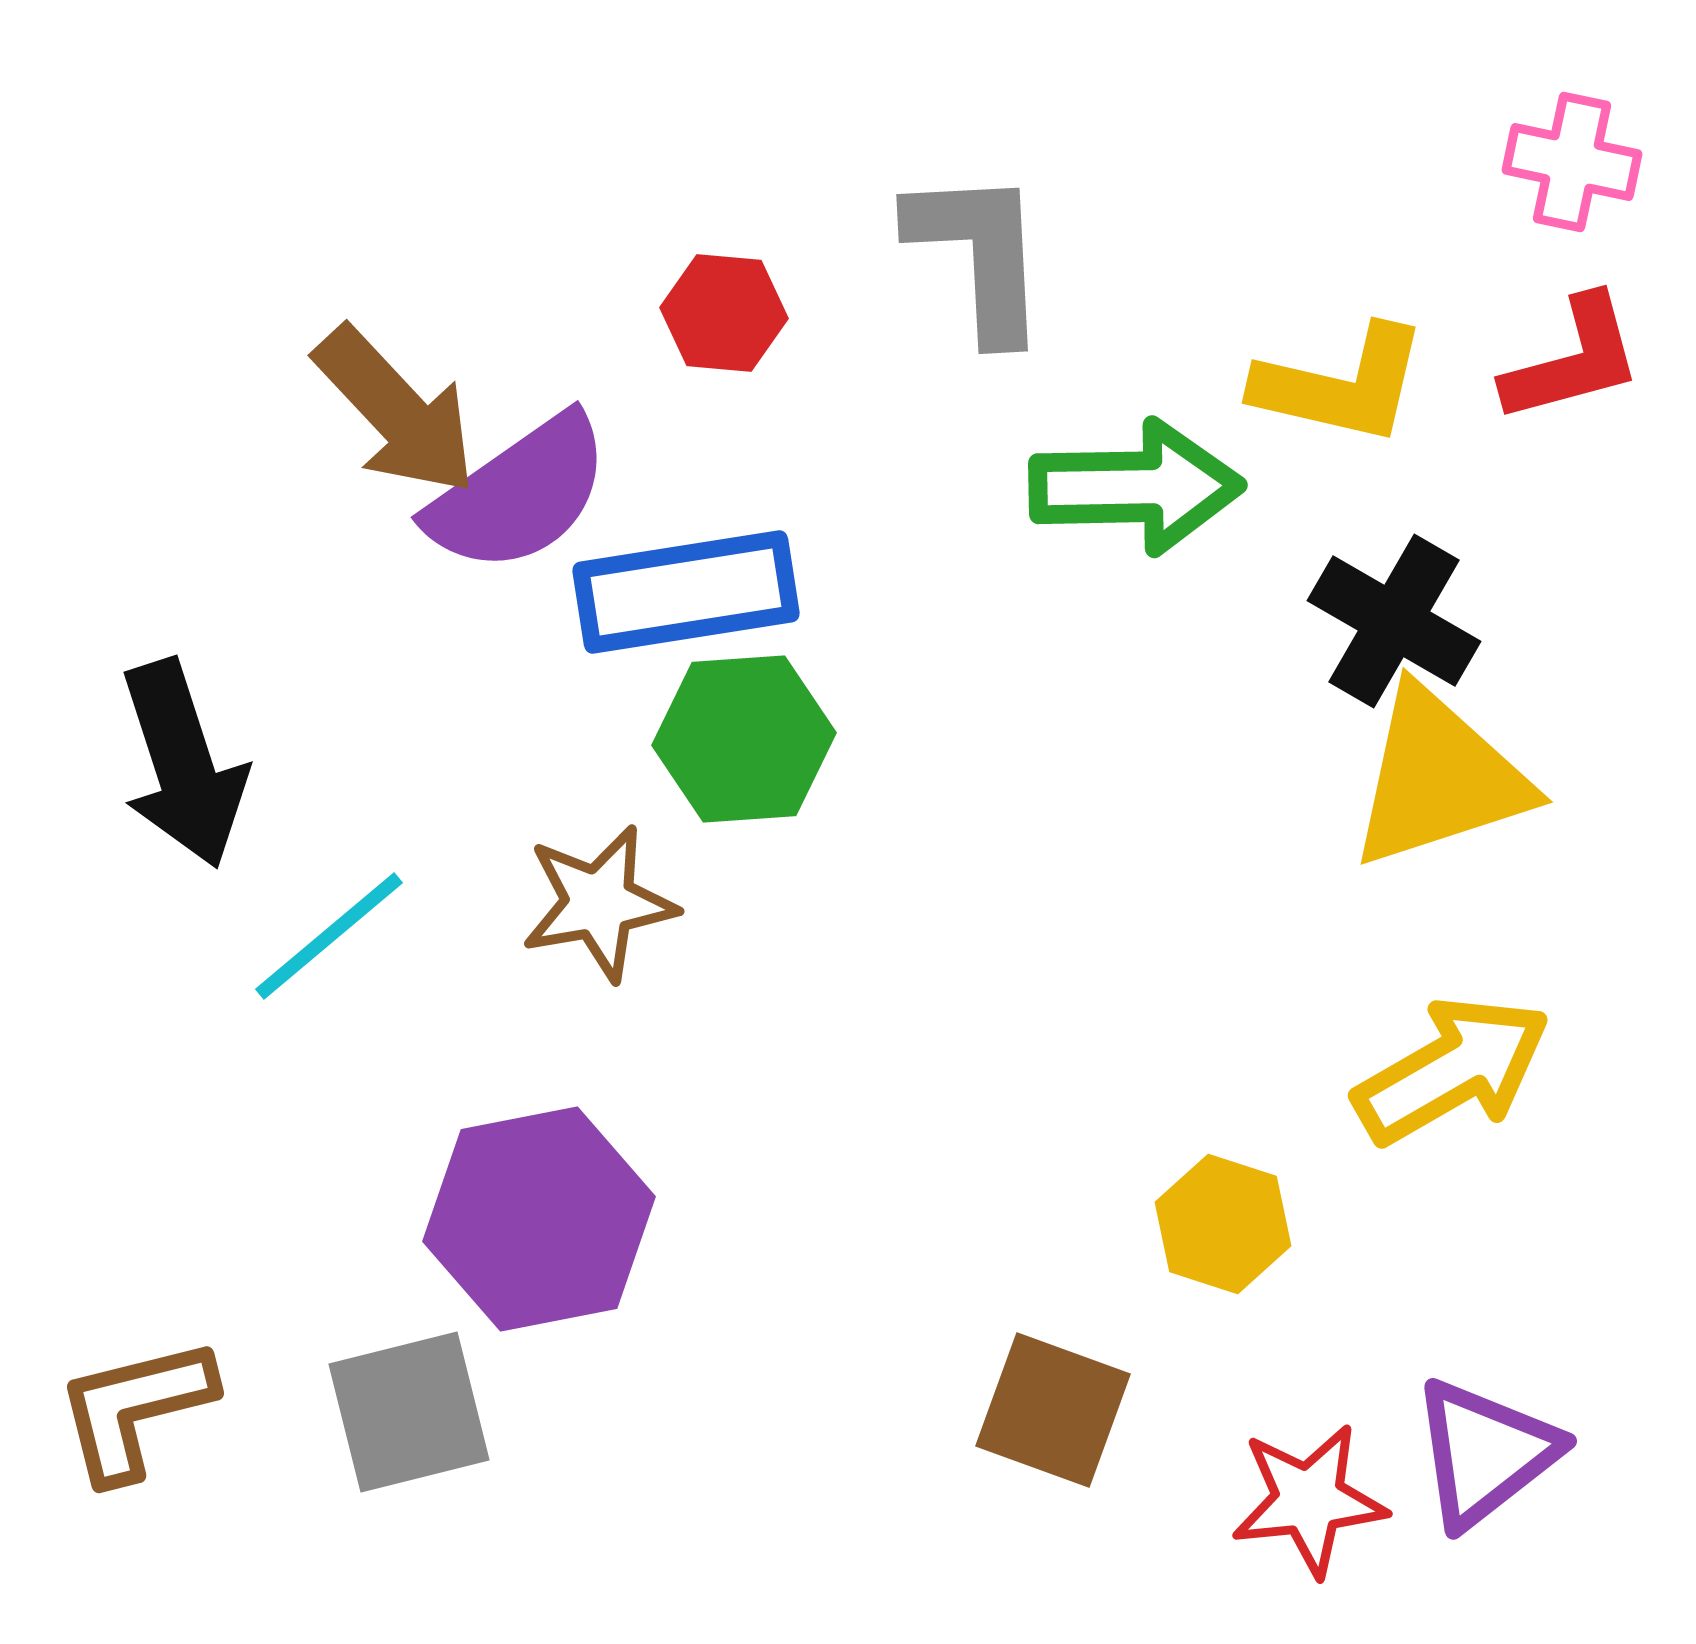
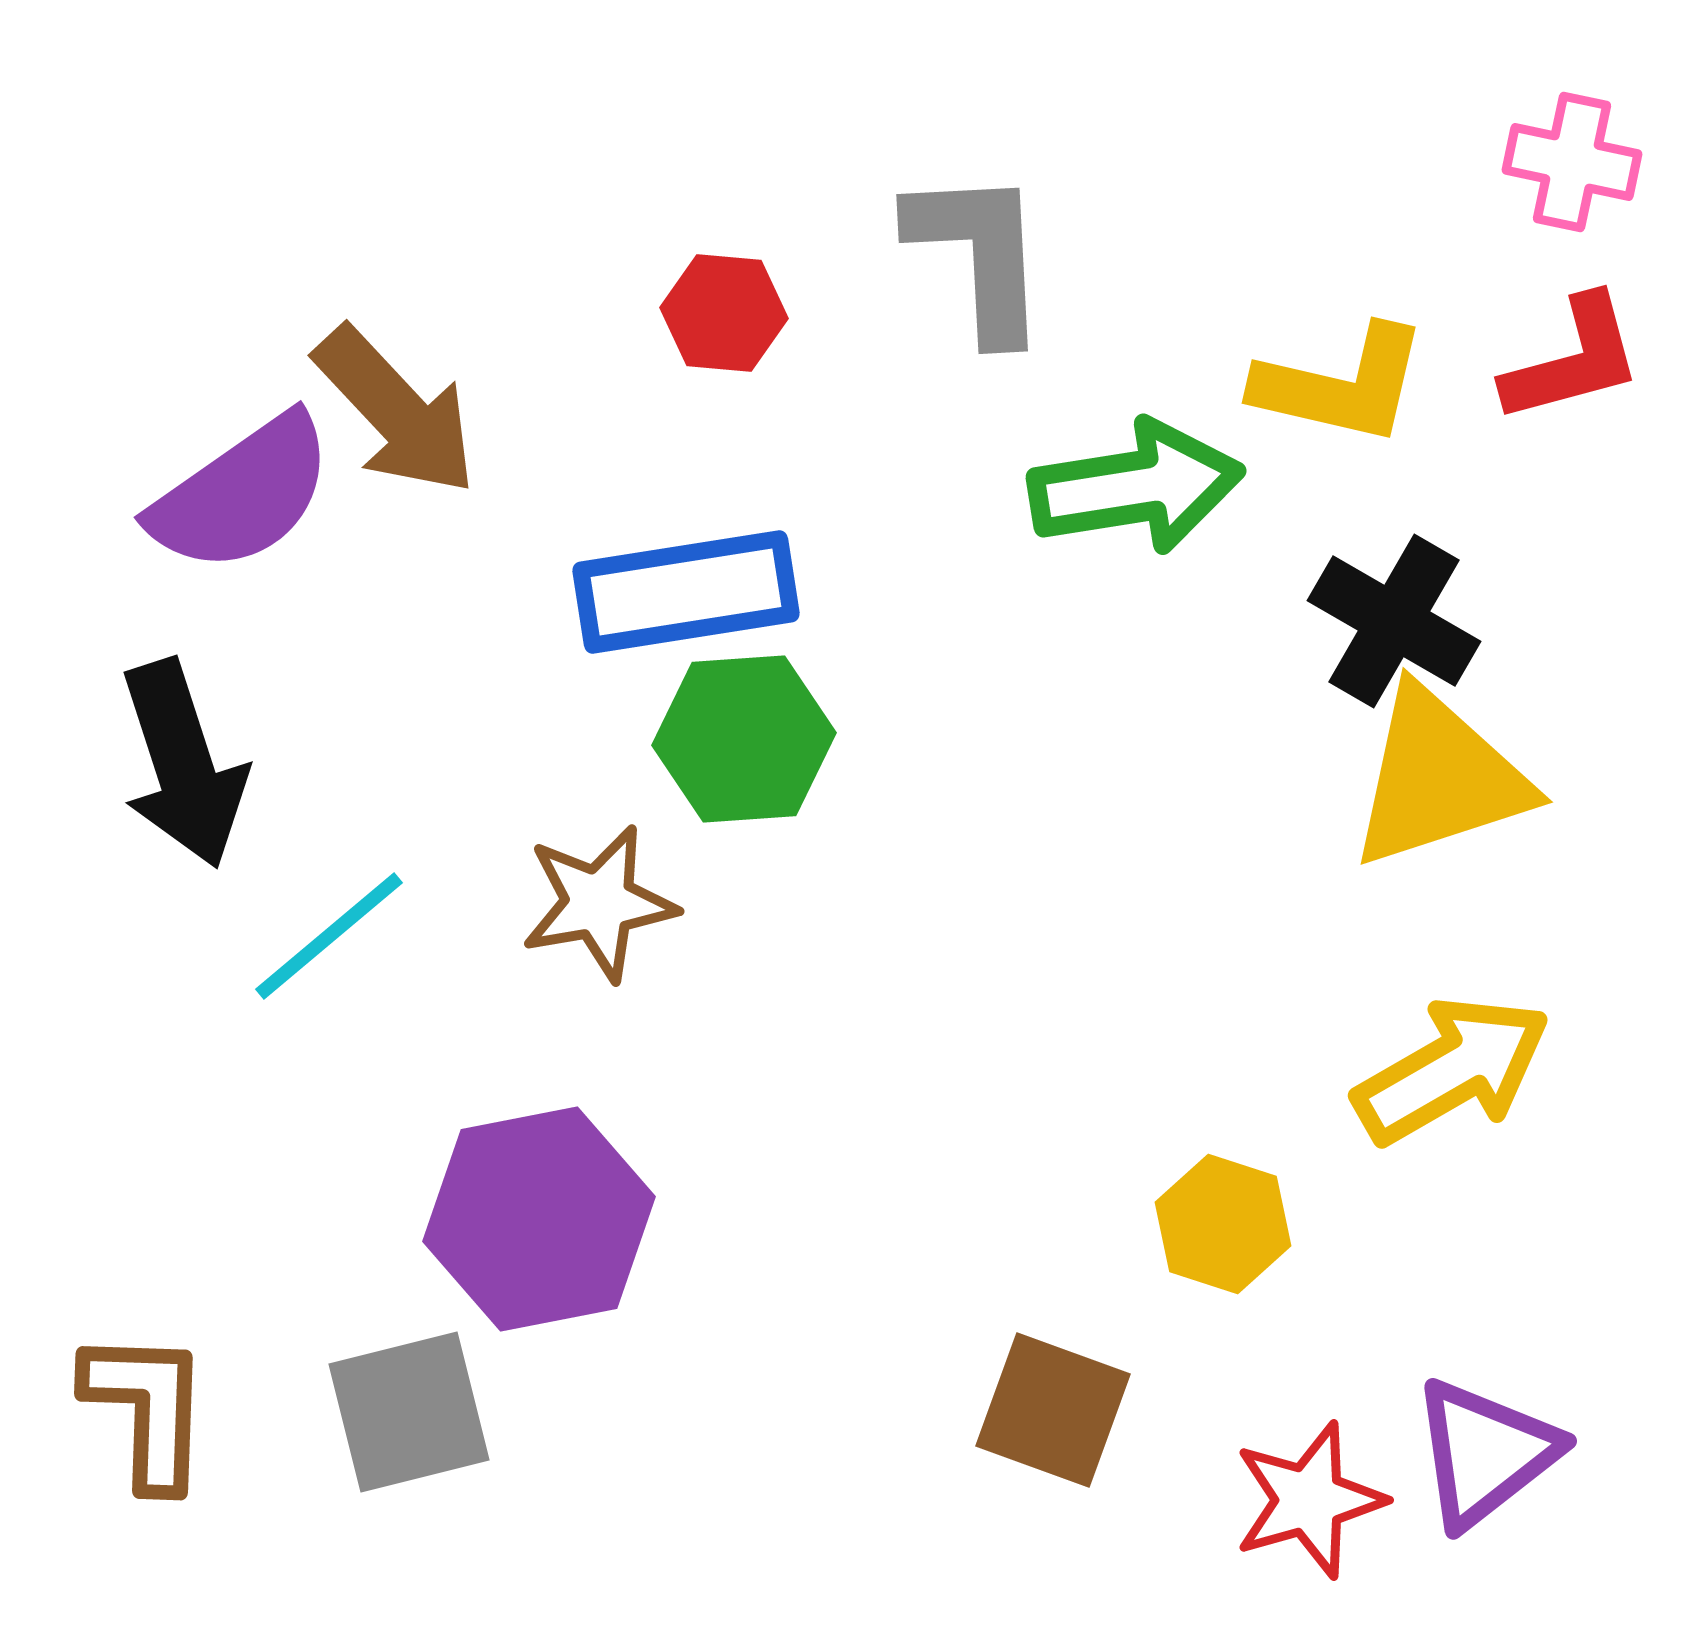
green arrow: rotated 8 degrees counterclockwise
purple semicircle: moved 277 px left
brown L-shape: moved 12 px right; rotated 106 degrees clockwise
red star: rotated 10 degrees counterclockwise
